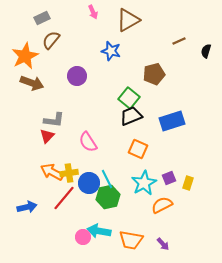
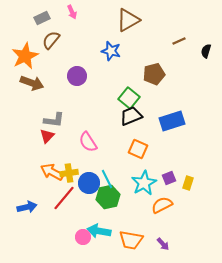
pink arrow: moved 21 px left
